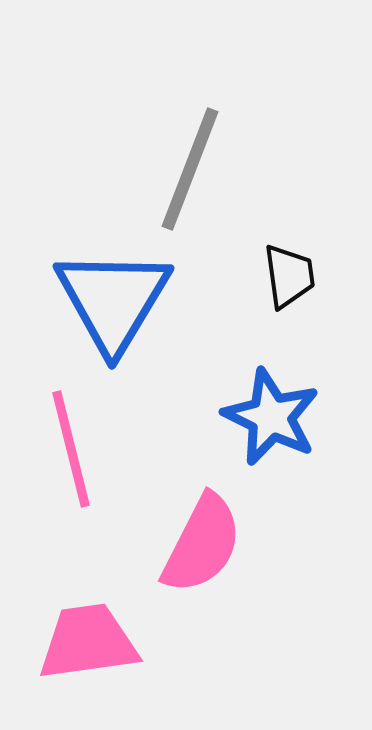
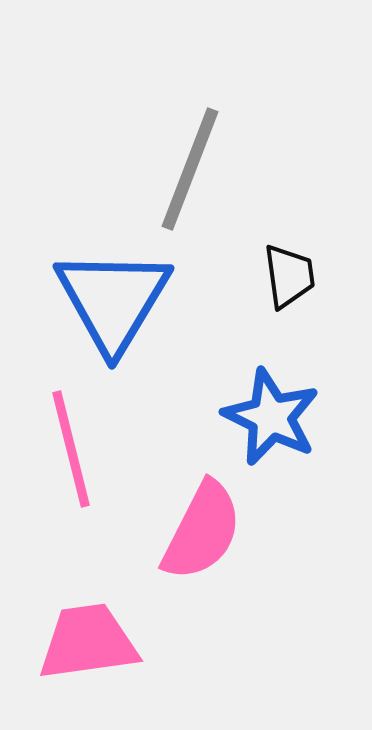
pink semicircle: moved 13 px up
